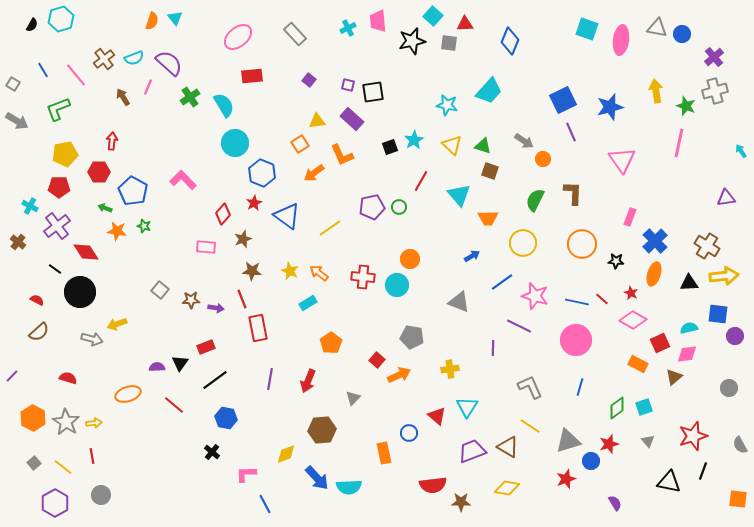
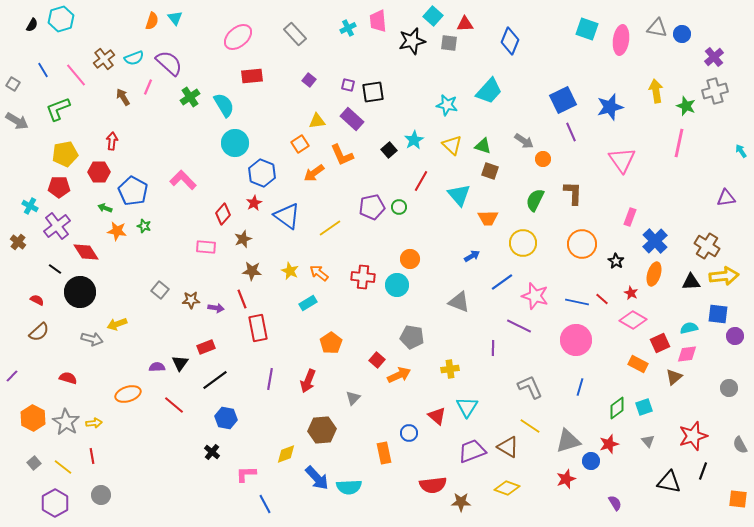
black square at (390, 147): moved 1 px left, 3 px down; rotated 21 degrees counterclockwise
black star at (616, 261): rotated 28 degrees clockwise
black triangle at (689, 283): moved 2 px right, 1 px up
yellow diamond at (507, 488): rotated 10 degrees clockwise
